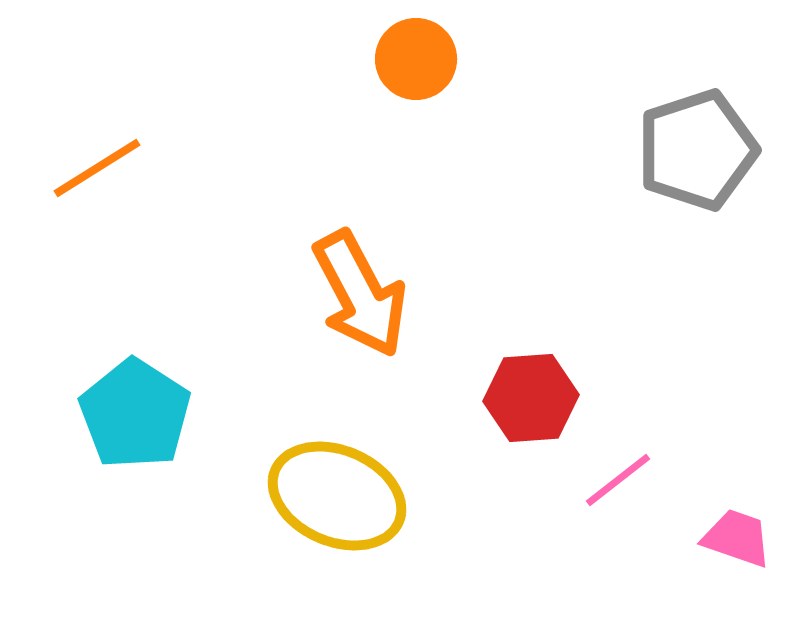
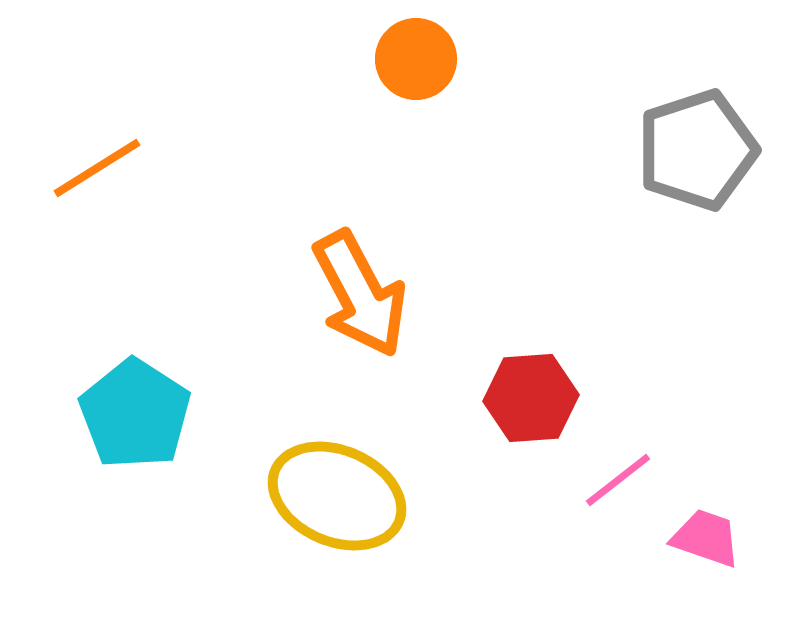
pink trapezoid: moved 31 px left
